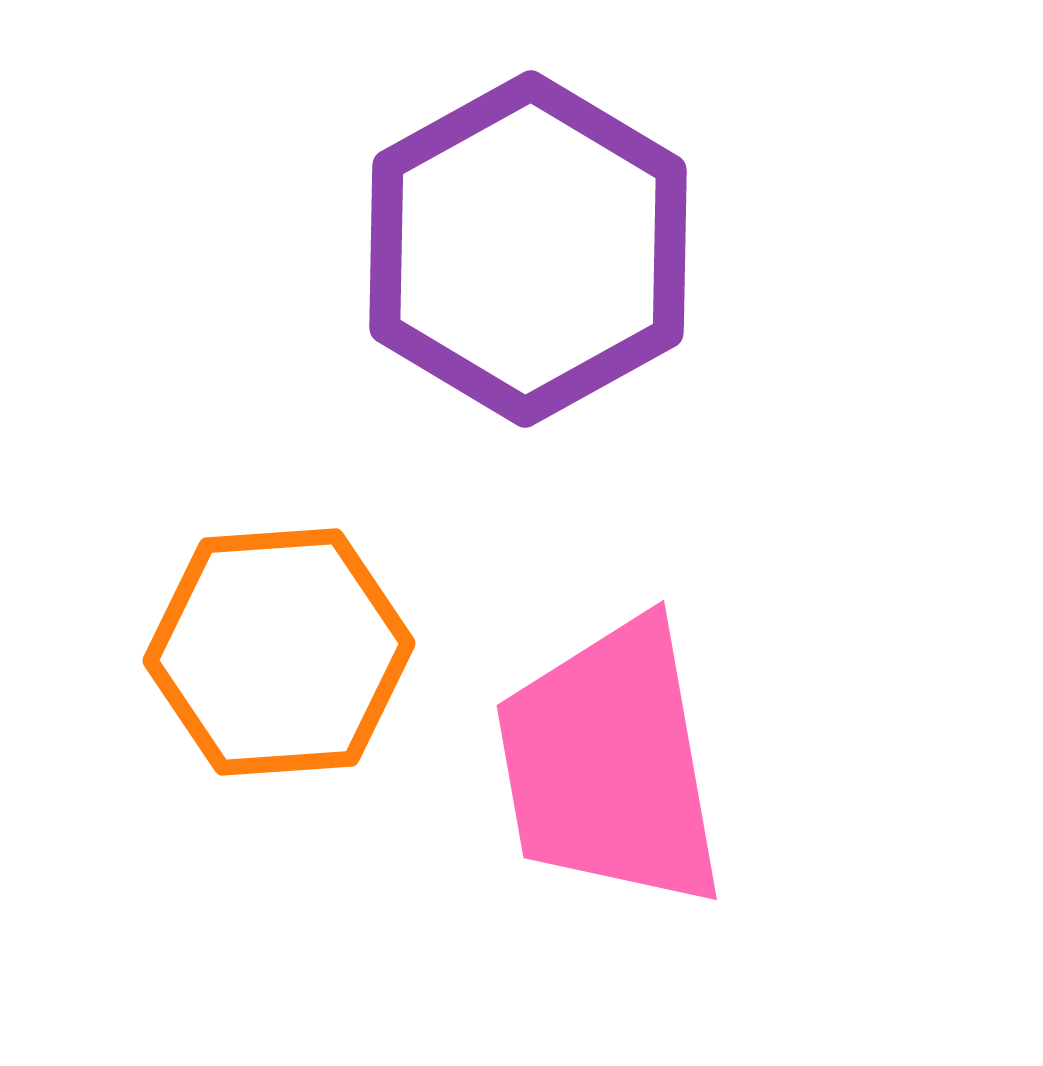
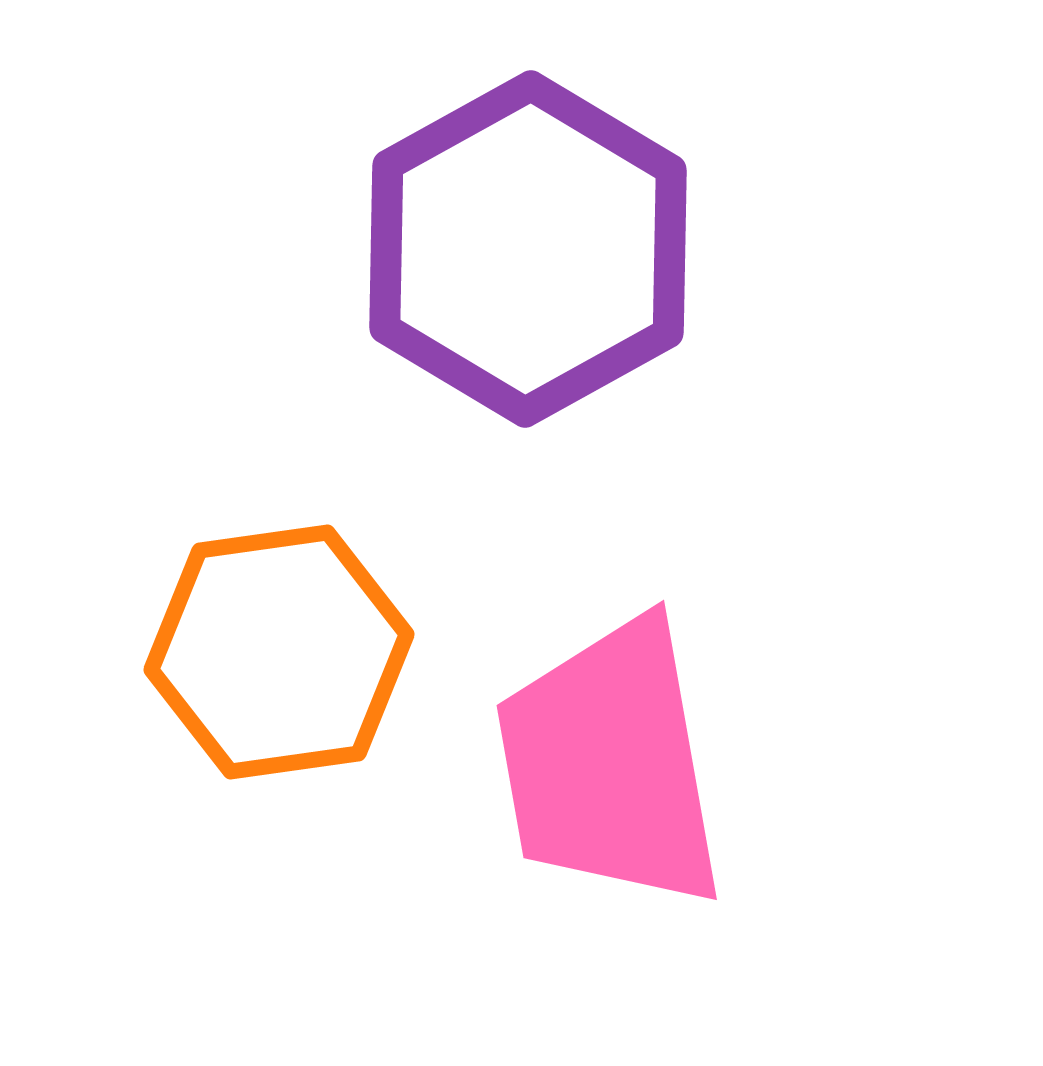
orange hexagon: rotated 4 degrees counterclockwise
